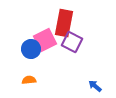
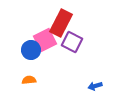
red rectangle: moved 3 px left; rotated 16 degrees clockwise
blue circle: moved 1 px down
blue arrow: rotated 56 degrees counterclockwise
